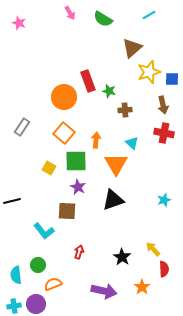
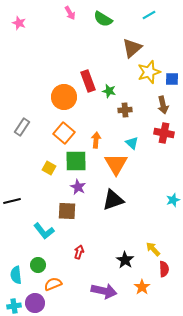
cyan star: moved 9 px right
black star: moved 3 px right, 3 px down
purple circle: moved 1 px left, 1 px up
